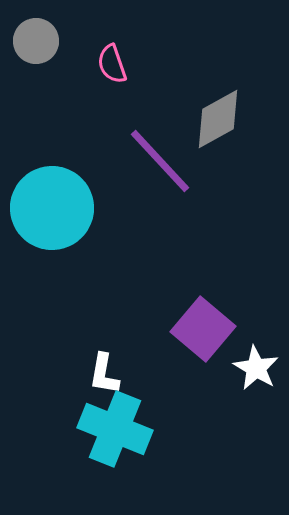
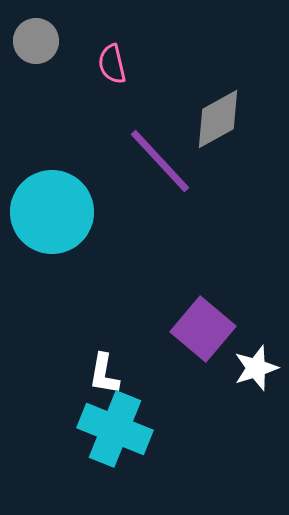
pink semicircle: rotated 6 degrees clockwise
cyan circle: moved 4 px down
white star: rotated 24 degrees clockwise
